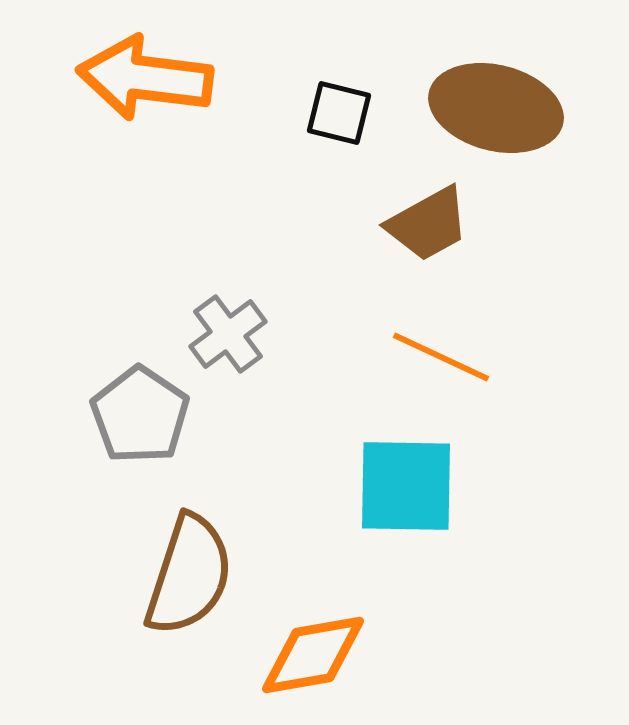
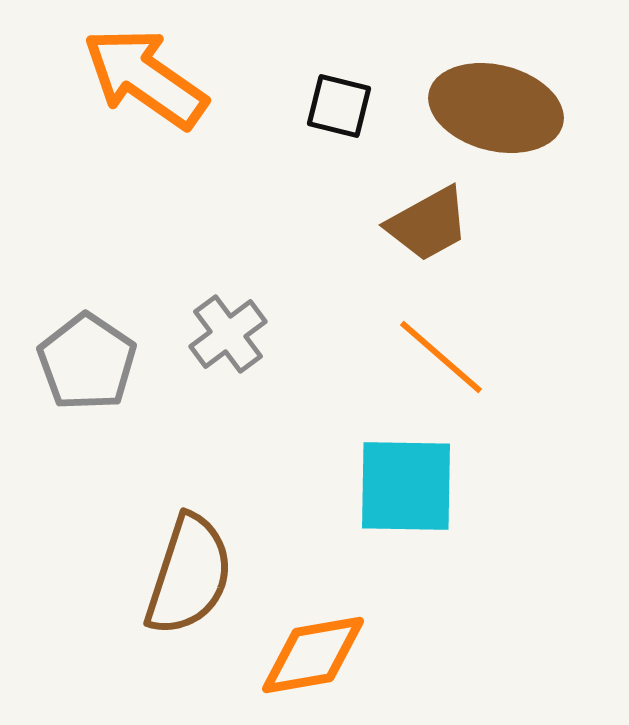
orange arrow: rotated 28 degrees clockwise
black square: moved 7 px up
orange line: rotated 16 degrees clockwise
gray pentagon: moved 53 px left, 53 px up
